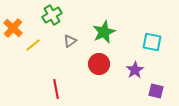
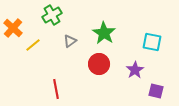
green star: moved 1 px down; rotated 15 degrees counterclockwise
